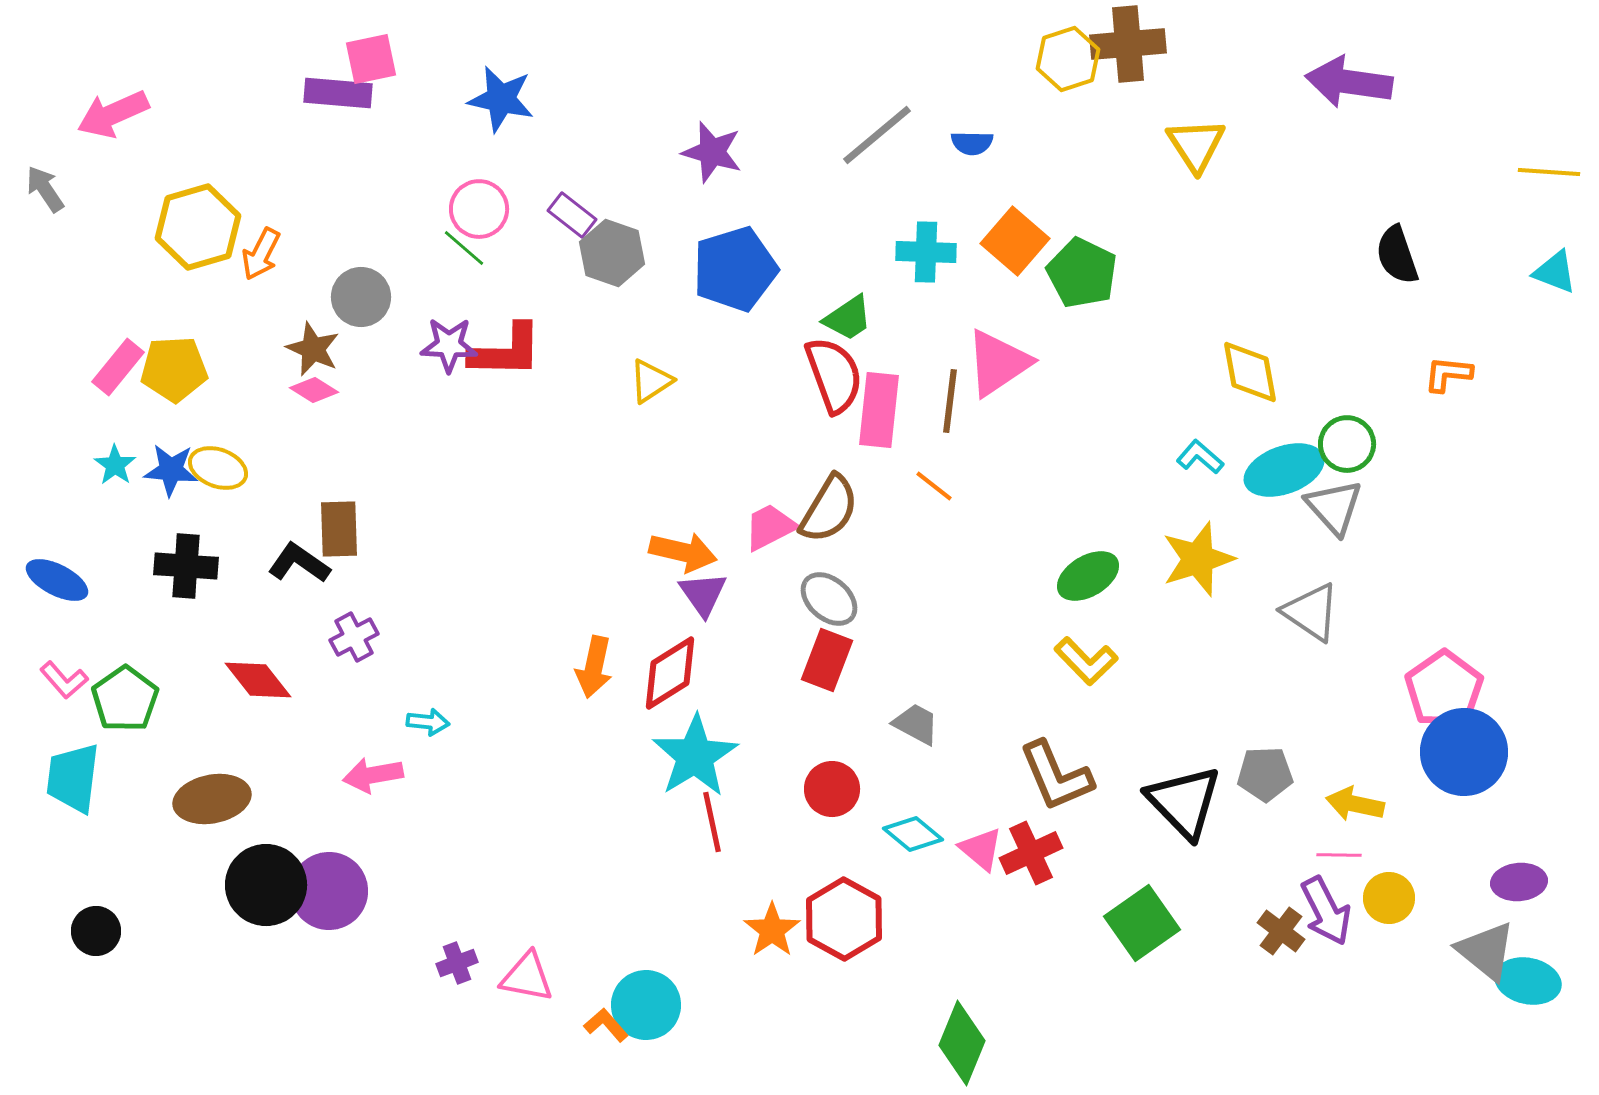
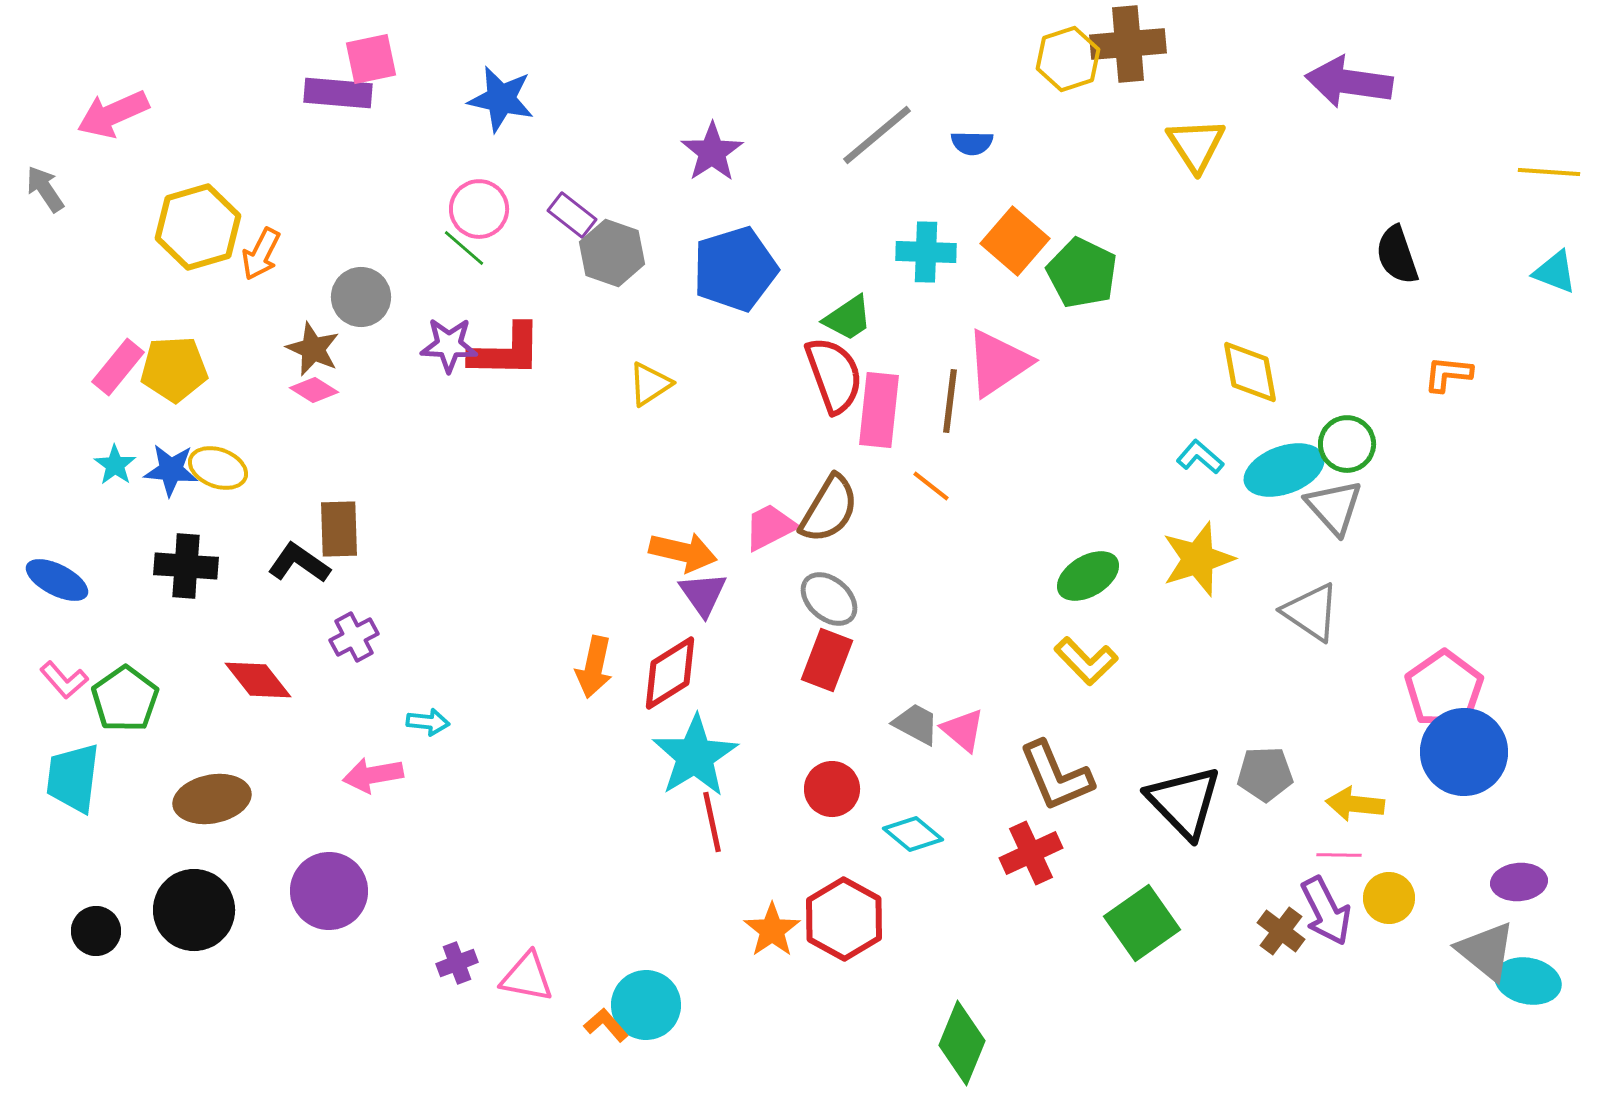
purple star at (712, 152): rotated 22 degrees clockwise
yellow triangle at (651, 381): moved 1 px left, 3 px down
orange line at (934, 486): moved 3 px left
yellow arrow at (1355, 804): rotated 6 degrees counterclockwise
pink triangle at (981, 849): moved 18 px left, 119 px up
black circle at (266, 885): moved 72 px left, 25 px down
